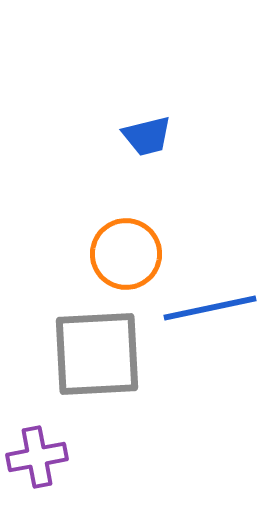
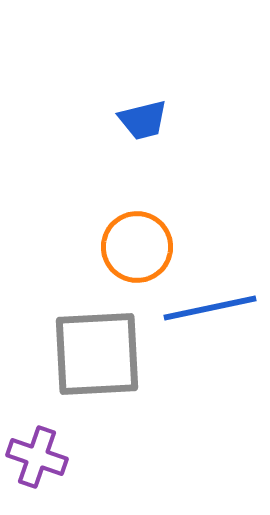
blue trapezoid: moved 4 px left, 16 px up
orange circle: moved 11 px right, 7 px up
purple cross: rotated 30 degrees clockwise
